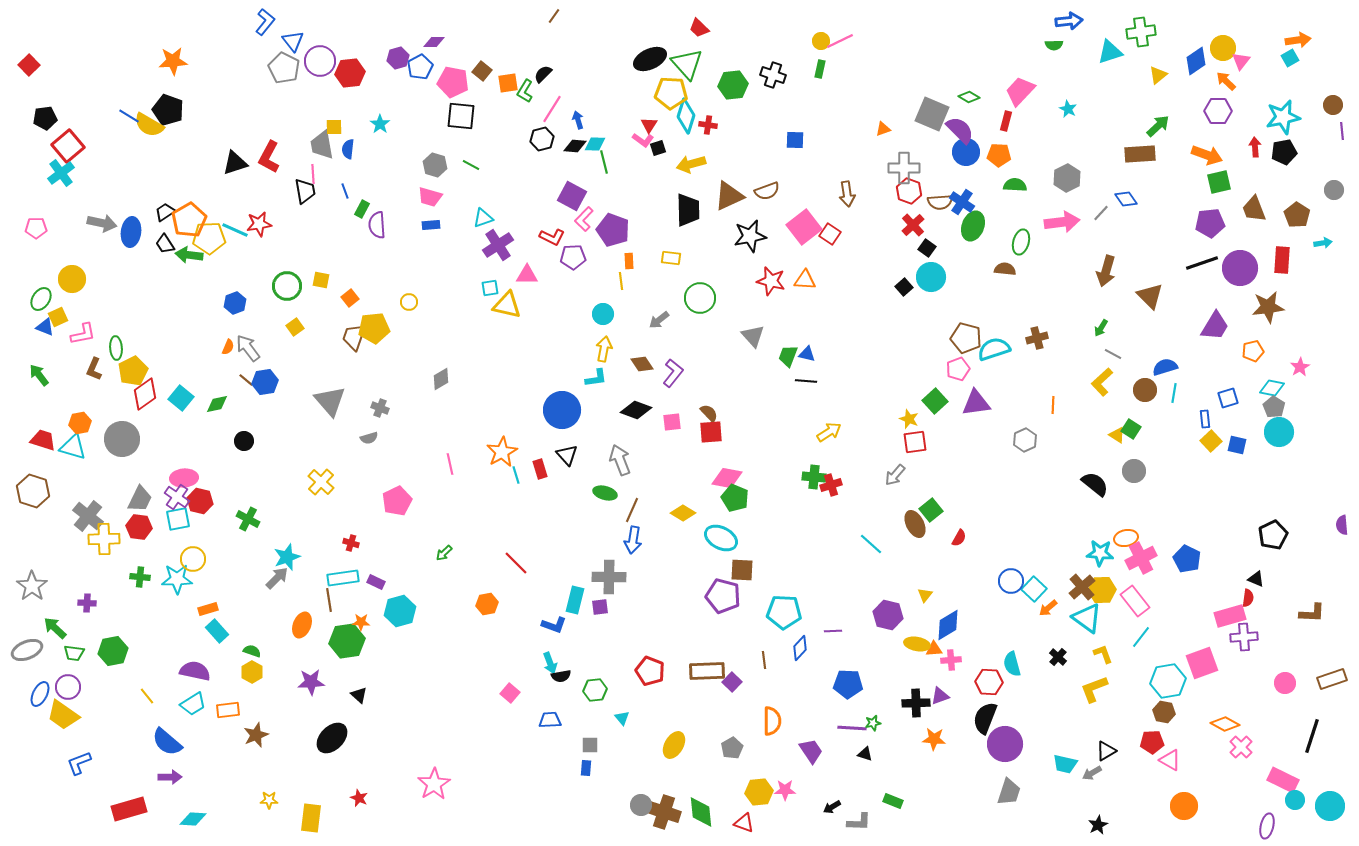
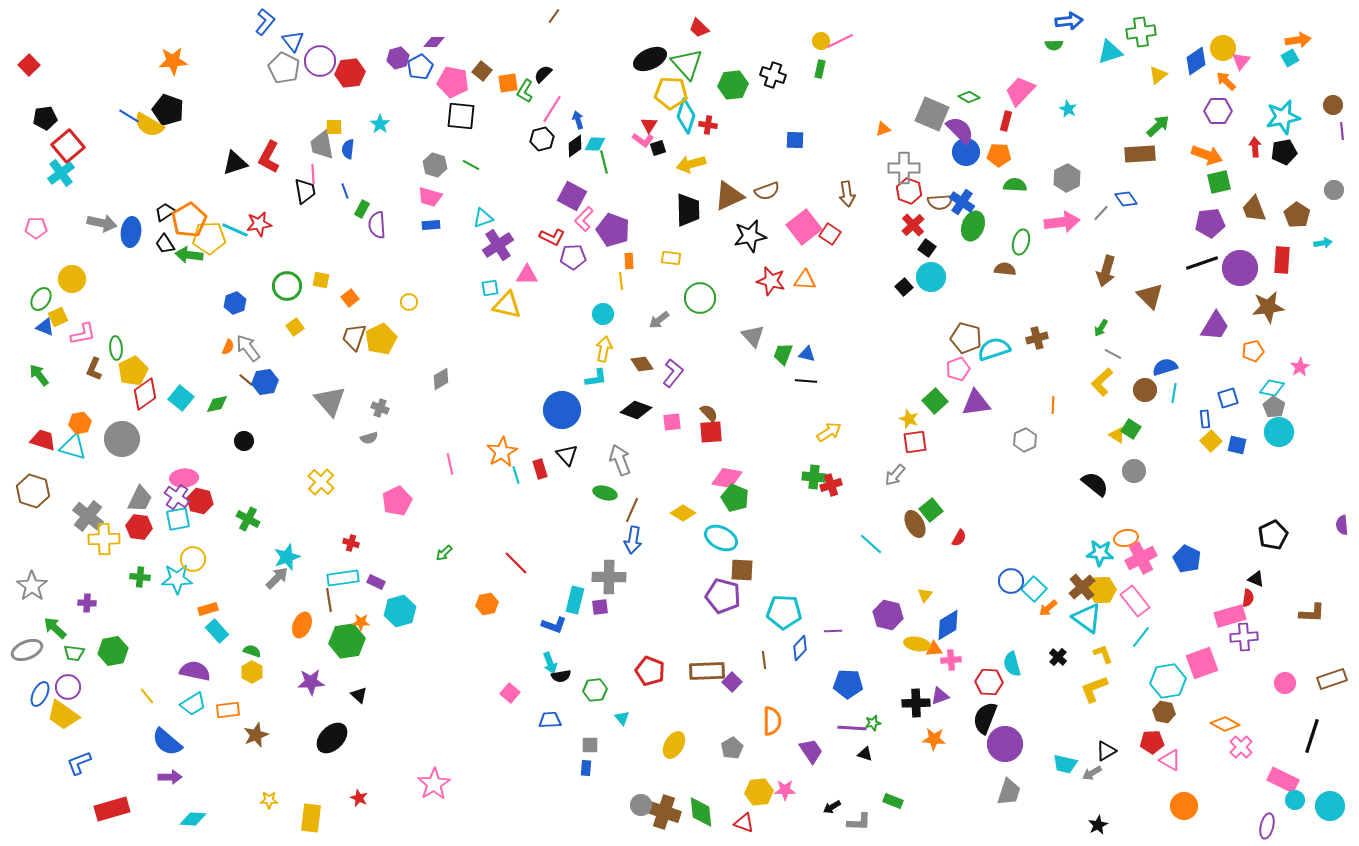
black diamond at (575, 146): rotated 40 degrees counterclockwise
yellow pentagon at (374, 328): moved 7 px right, 11 px down; rotated 20 degrees counterclockwise
green trapezoid at (788, 356): moved 5 px left, 2 px up
red rectangle at (129, 809): moved 17 px left
